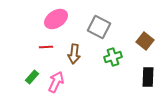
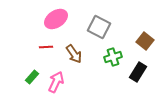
brown arrow: rotated 42 degrees counterclockwise
black rectangle: moved 10 px left, 5 px up; rotated 30 degrees clockwise
